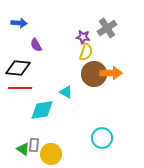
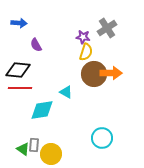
black diamond: moved 2 px down
